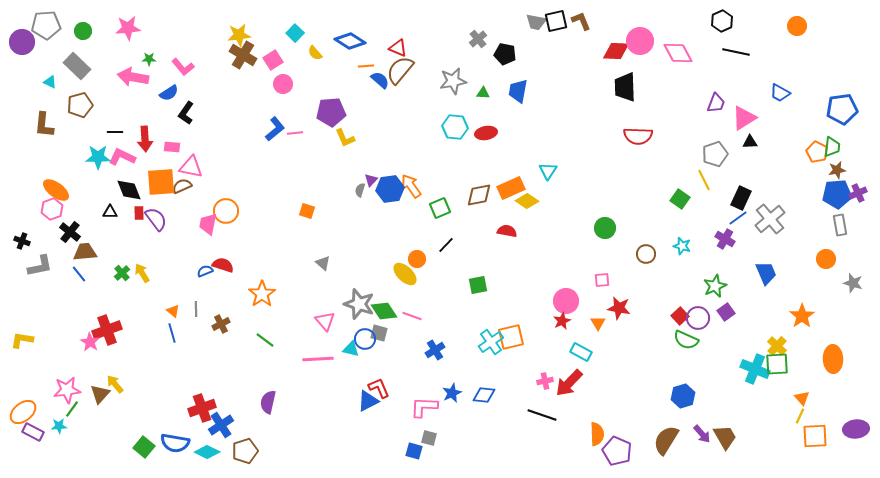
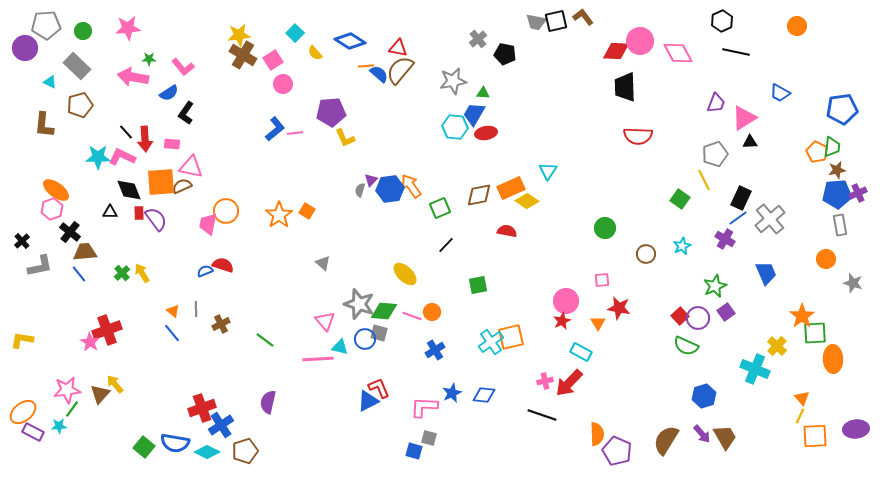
brown L-shape at (581, 21): moved 2 px right, 4 px up; rotated 15 degrees counterclockwise
purple circle at (22, 42): moved 3 px right, 6 px down
red triangle at (398, 48): rotated 12 degrees counterclockwise
blue semicircle at (380, 80): moved 1 px left, 6 px up
blue trapezoid at (518, 91): moved 44 px left, 23 px down; rotated 20 degrees clockwise
black line at (115, 132): moved 11 px right; rotated 49 degrees clockwise
pink rectangle at (172, 147): moved 3 px up
orange square at (307, 211): rotated 14 degrees clockwise
black cross at (22, 241): rotated 28 degrees clockwise
cyan star at (682, 246): rotated 30 degrees clockwise
orange circle at (417, 259): moved 15 px right, 53 px down
orange star at (262, 294): moved 17 px right, 79 px up
green diamond at (384, 311): rotated 52 degrees counterclockwise
blue line at (172, 333): rotated 24 degrees counterclockwise
green semicircle at (686, 340): moved 6 px down
cyan triangle at (351, 349): moved 11 px left, 2 px up
green square at (777, 364): moved 38 px right, 31 px up
blue hexagon at (683, 396): moved 21 px right
